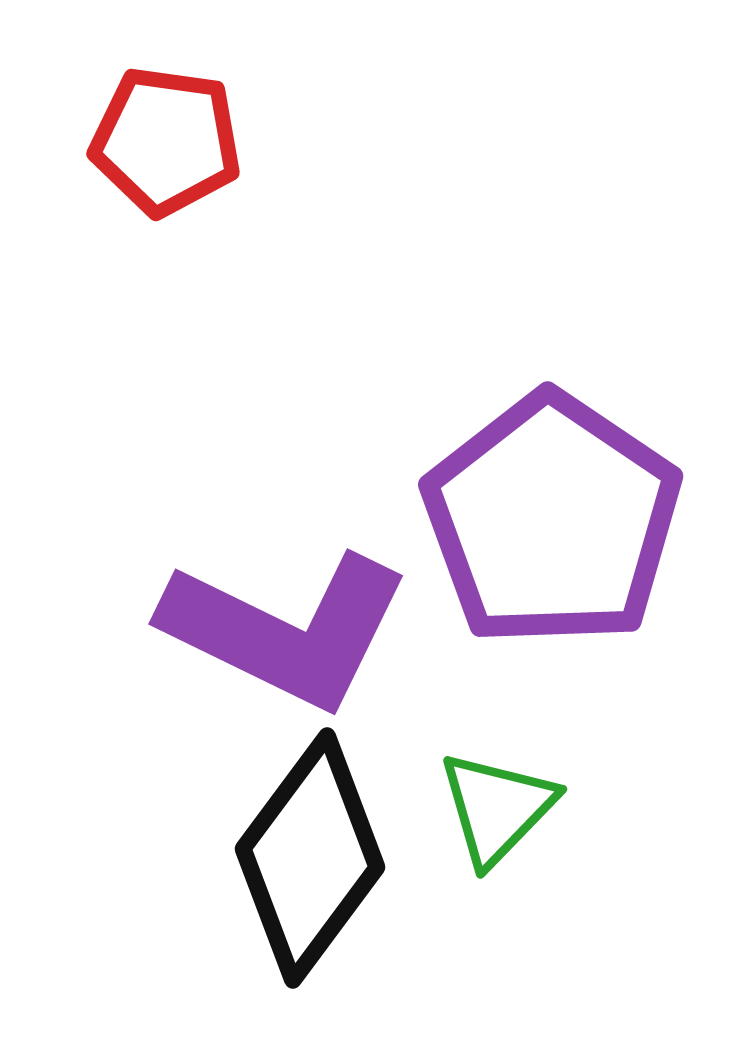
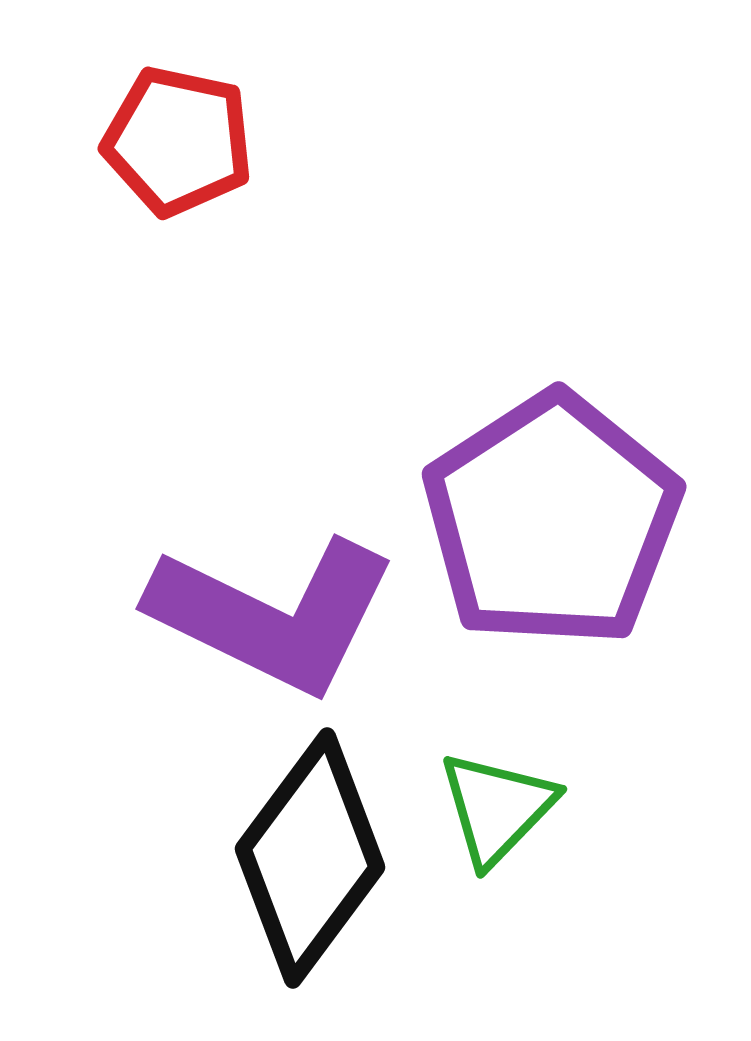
red pentagon: moved 12 px right; rotated 4 degrees clockwise
purple pentagon: rotated 5 degrees clockwise
purple L-shape: moved 13 px left, 15 px up
